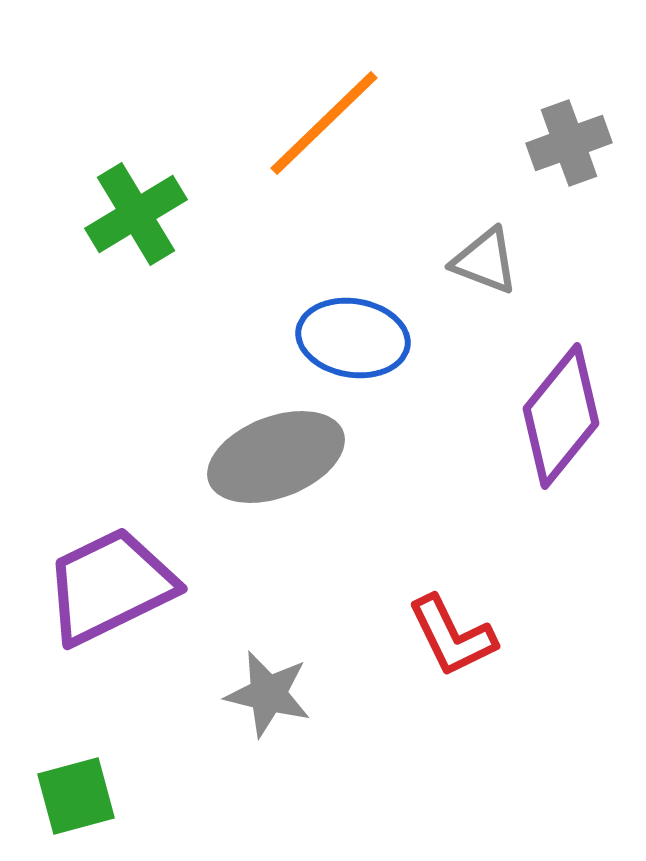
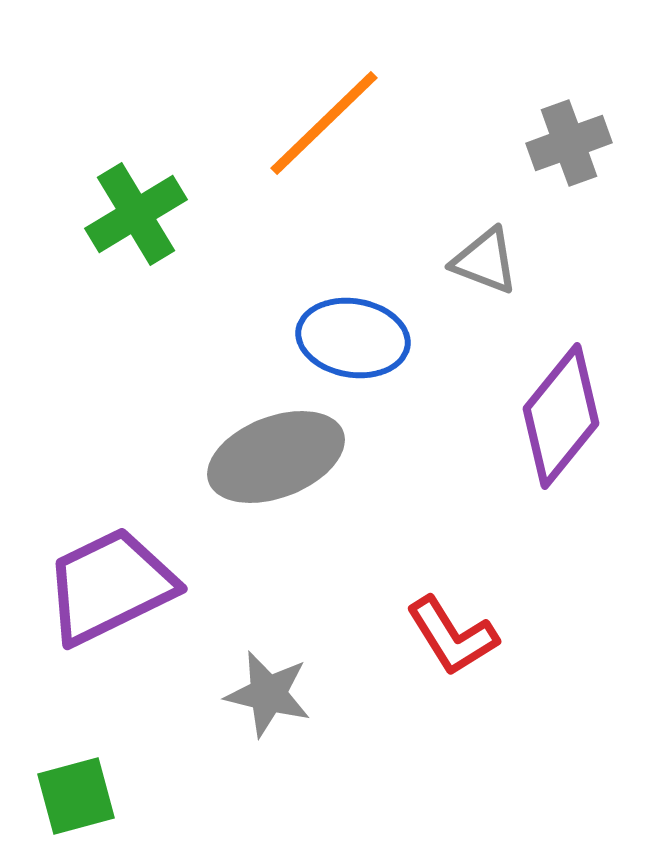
red L-shape: rotated 6 degrees counterclockwise
